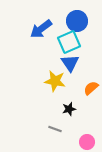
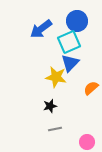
blue triangle: rotated 18 degrees clockwise
yellow star: moved 1 px right, 4 px up
black star: moved 19 px left, 3 px up
gray line: rotated 32 degrees counterclockwise
